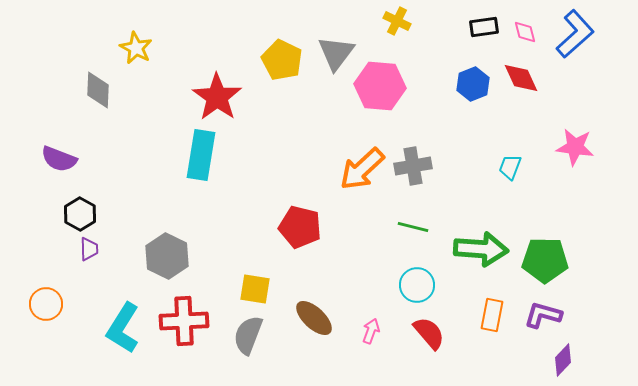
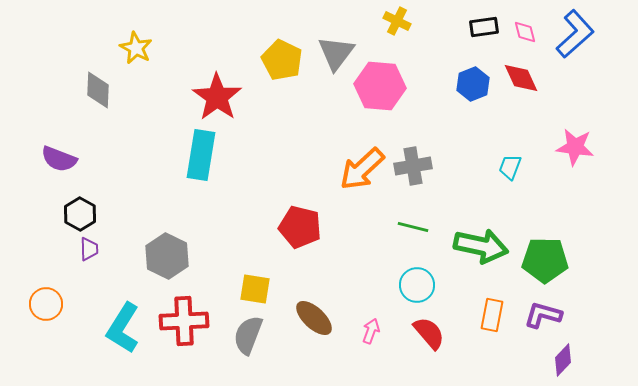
green arrow: moved 3 px up; rotated 8 degrees clockwise
